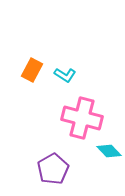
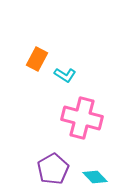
orange rectangle: moved 5 px right, 11 px up
cyan diamond: moved 14 px left, 26 px down
